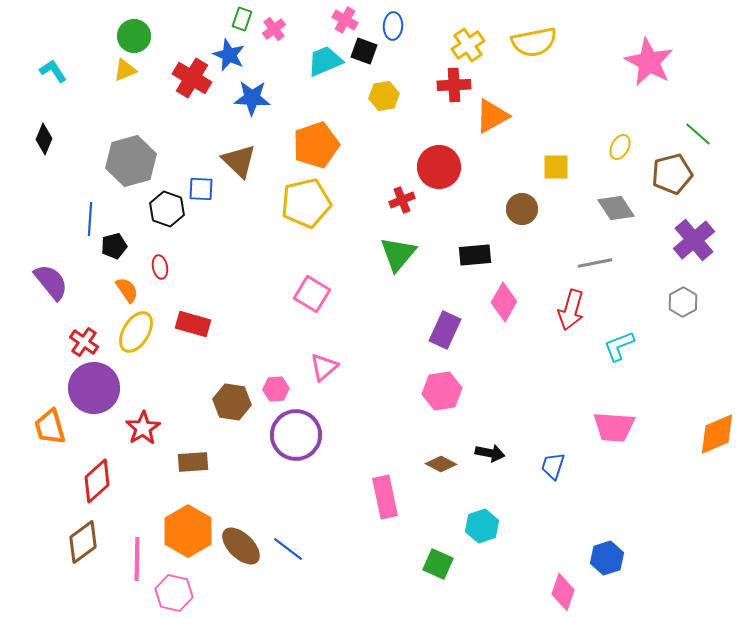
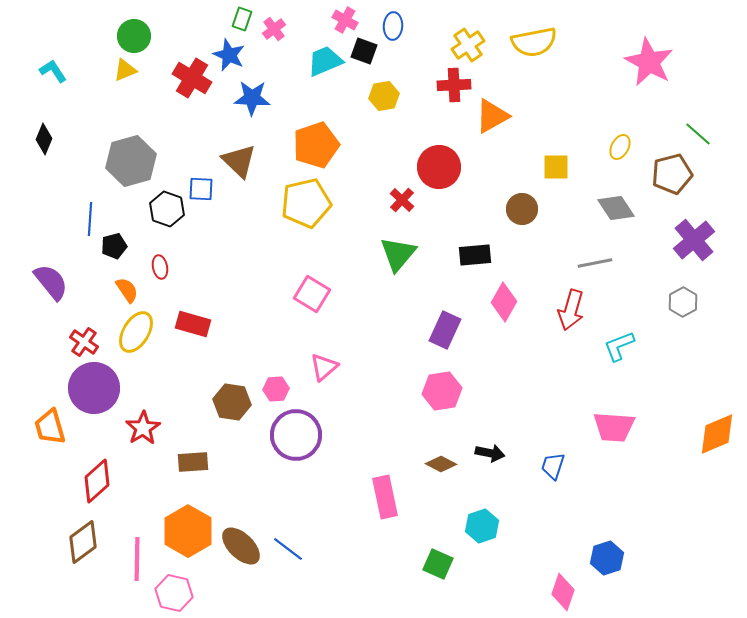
red cross at (402, 200): rotated 25 degrees counterclockwise
